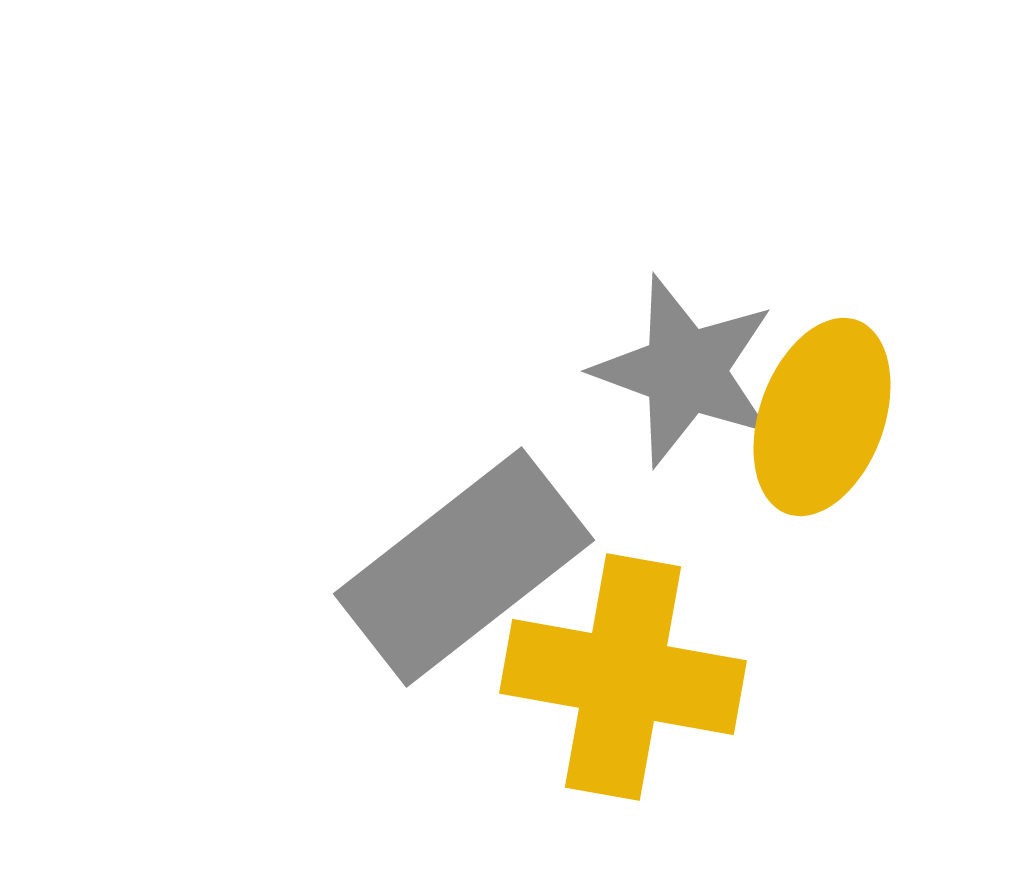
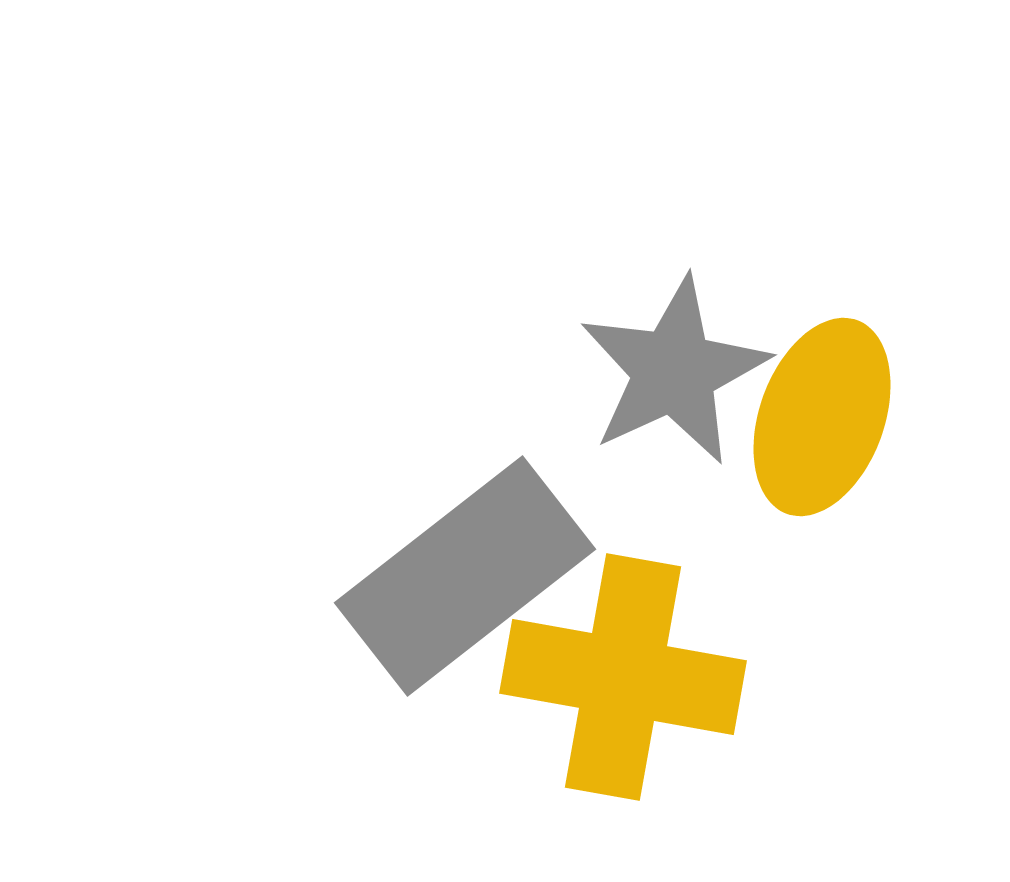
gray star: moved 11 px left; rotated 27 degrees clockwise
gray rectangle: moved 1 px right, 9 px down
